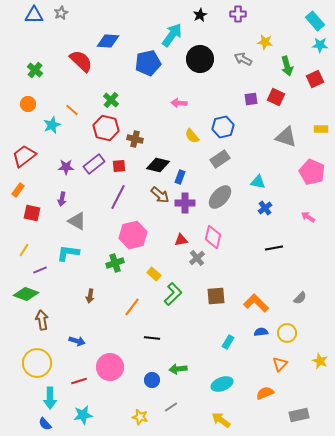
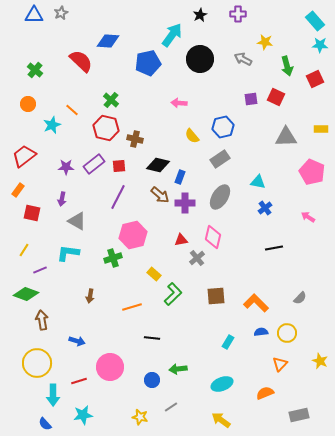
gray triangle at (286, 137): rotated 20 degrees counterclockwise
gray ellipse at (220, 197): rotated 10 degrees counterclockwise
green cross at (115, 263): moved 2 px left, 5 px up
orange line at (132, 307): rotated 36 degrees clockwise
cyan arrow at (50, 398): moved 3 px right, 3 px up
